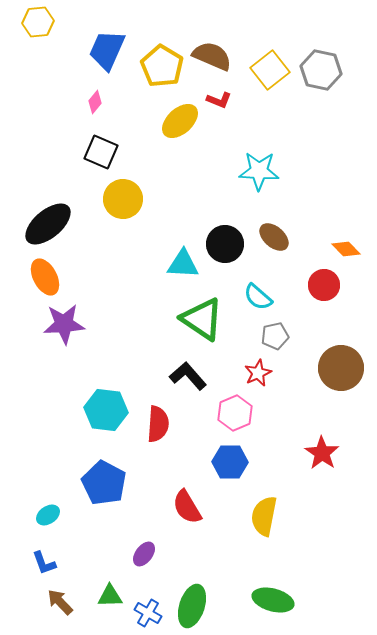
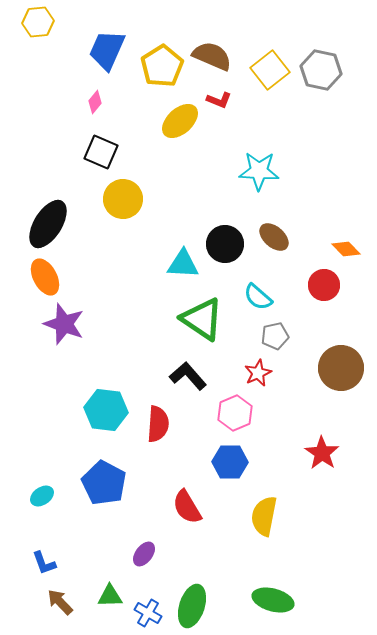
yellow pentagon at (162, 66): rotated 9 degrees clockwise
black ellipse at (48, 224): rotated 18 degrees counterclockwise
purple star at (64, 324): rotated 24 degrees clockwise
cyan ellipse at (48, 515): moved 6 px left, 19 px up
